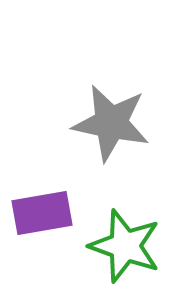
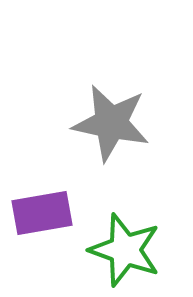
green star: moved 4 px down
